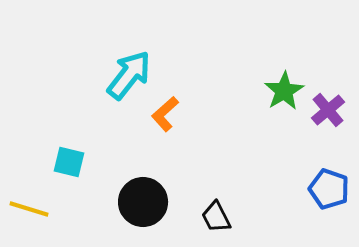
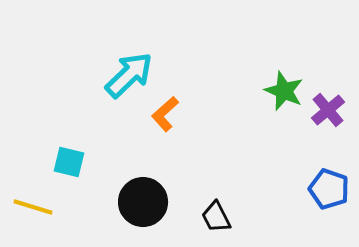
cyan arrow: rotated 8 degrees clockwise
green star: rotated 18 degrees counterclockwise
yellow line: moved 4 px right, 2 px up
